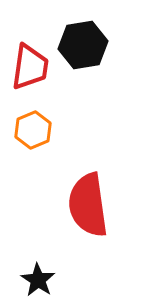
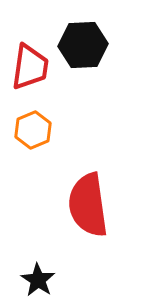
black hexagon: rotated 6 degrees clockwise
